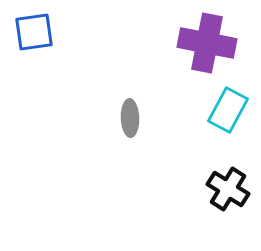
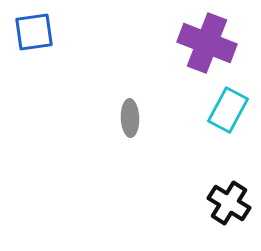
purple cross: rotated 10 degrees clockwise
black cross: moved 1 px right, 14 px down
